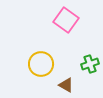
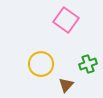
green cross: moved 2 px left
brown triangle: rotated 42 degrees clockwise
